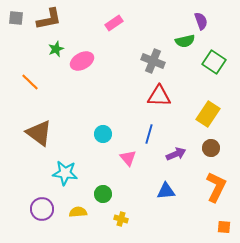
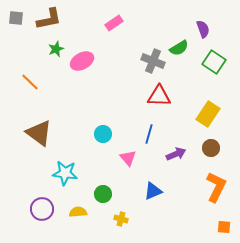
purple semicircle: moved 2 px right, 8 px down
green semicircle: moved 6 px left, 7 px down; rotated 18 degrees counterclockwise
blue triangle: moved 13 px left; rotated 18 degrees counterclockwise
